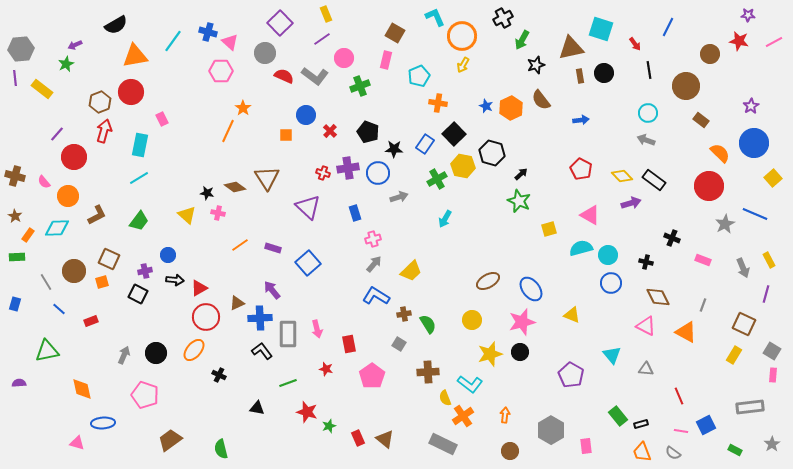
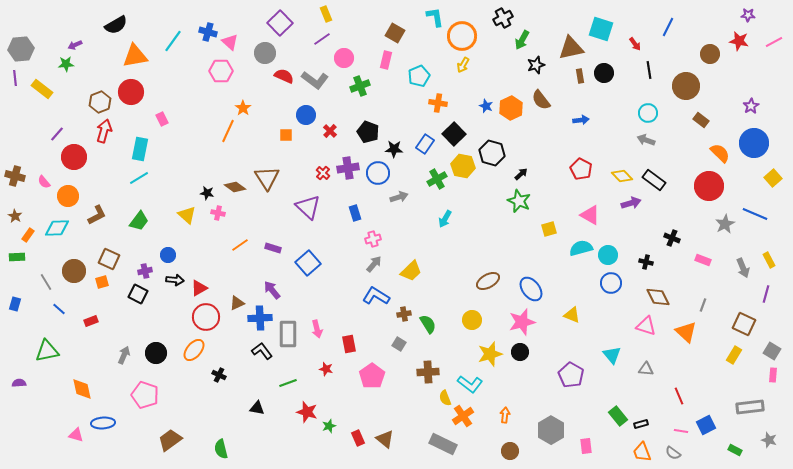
cyan L-shape at (435, 17): rotated 15 degrees clockwise
green star at (66, 64): rotated 21 degrees clockwise
gray L-shape at (315, 76): moved 4 px down
cyan rectangle at (140, 145): moved 4 px down
red cross at (323, 173): rotated 24 degrees clockwise
pink triangle at (646, 326): rotated 10 degrees counterclockwise
orange triangle at (686, 332): rotated 15 degrees clockwise
pink triangle at (77, 443): moved 1 px left, 8 px up
gray star at (772, 444): moved 3 px left, 4 px up; rotated 21 degrees counterclockwise
